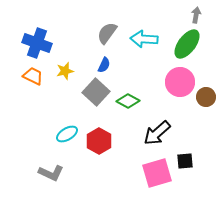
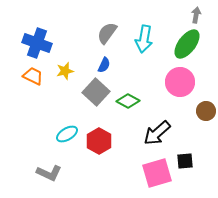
cyan arrow: rotated 84 degrees counterclockwise
brown circle: moved 14 px down
gray L-shape: moved 2 px left
